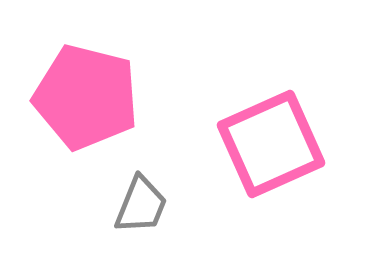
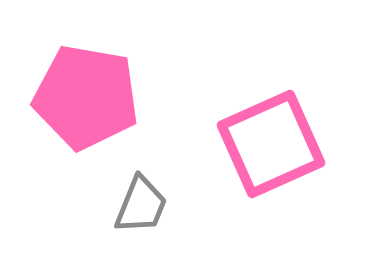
pink pentagon: rotated 4 degrees counterclockwise
